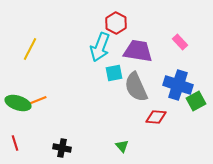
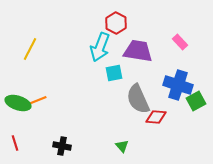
gray semicircle: moved 2 px right, 12 px down
black cross: moved 2 px up
